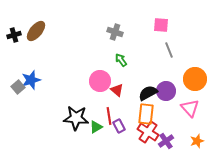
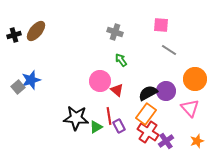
gray line: rotated 35 degrees counterclockwise
orange rectangle: rotated 30 degrees clockwise
